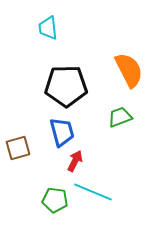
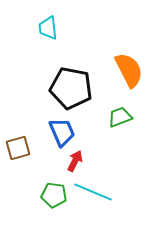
black pentagon: moved 5 px right, 2 px down; rotated 12 degrees clockwise
blue trapezoid: rotated 8 degrees counterclockwise
green pentagon: moved 1 px left, 5 px up
